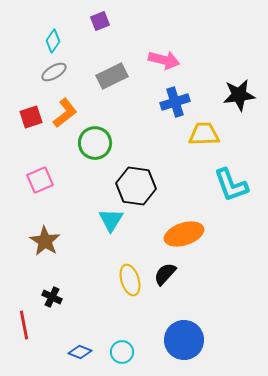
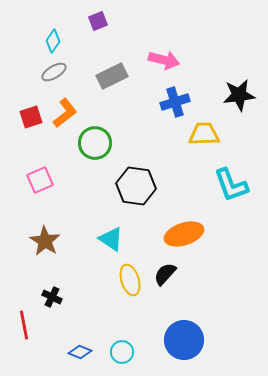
purple square: moved 2 px left
cyan triangle: moved 19 px down; rotated 28 degrees counterclockwise
